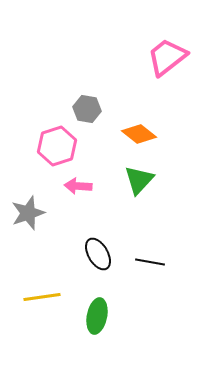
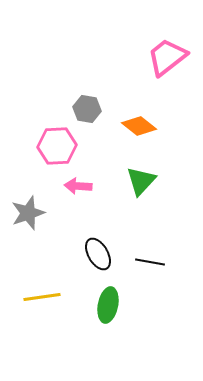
orange diamond: moved 8 px up
pink hexagon: rotated 15 degrees clockwise
green triangle: moved 2 px right, 1 px down
green ellipse: moved 11 px right, 11 px up
